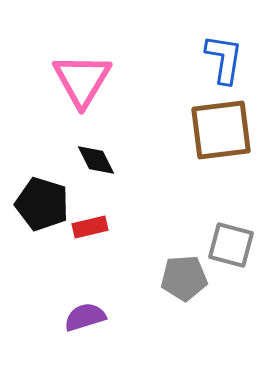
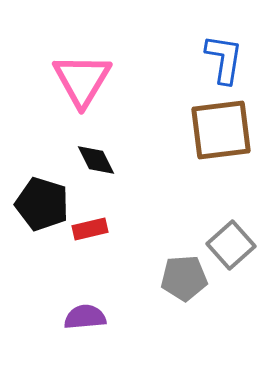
red rectangle: moved 2 px down
gray square: rotated 33 degrees clockwise
purple semicircle: rotated 12 degrees clockwise
